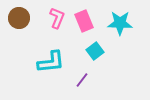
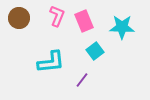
pink L-shape: moved 2 px up
cyan star: moved 2 px right, 4 px down
